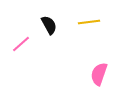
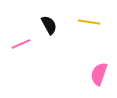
yellow line: rotated 15 degrees clockwise
pink line: rotated 18 degrees clockwise
